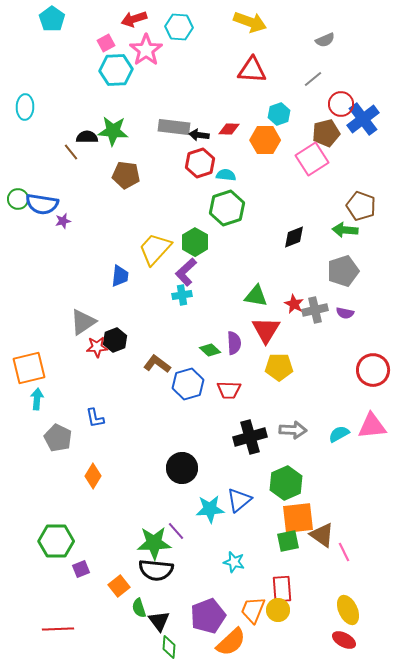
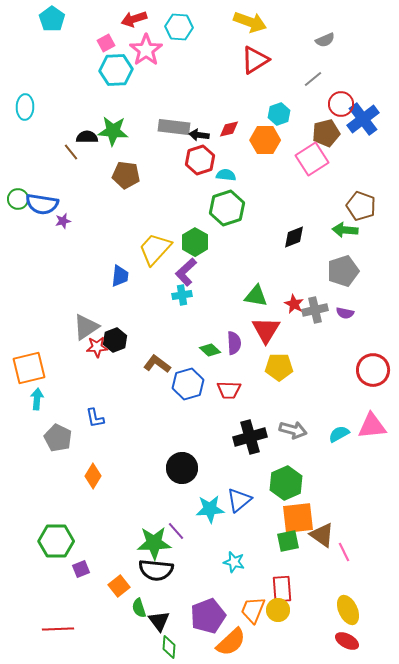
red triangle at (252, 70): moved 3 px right, 10 px up; rotated 36 degrees counterclockwise
red diamond at (229, 129): rotated 15 degrees counterclockwise
red hexagon at (200, 163): moved 3 px up
gray triangle at (83, 322): moved 3 px right, 5 px down
gray arrow at (293, 430): rotated 12 degrees clockwise
red ellipse at (344, 640): moved 3 px right, 1 px down
